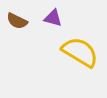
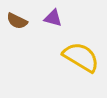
yellow semicircle: moved 1 px right, 5 px down
